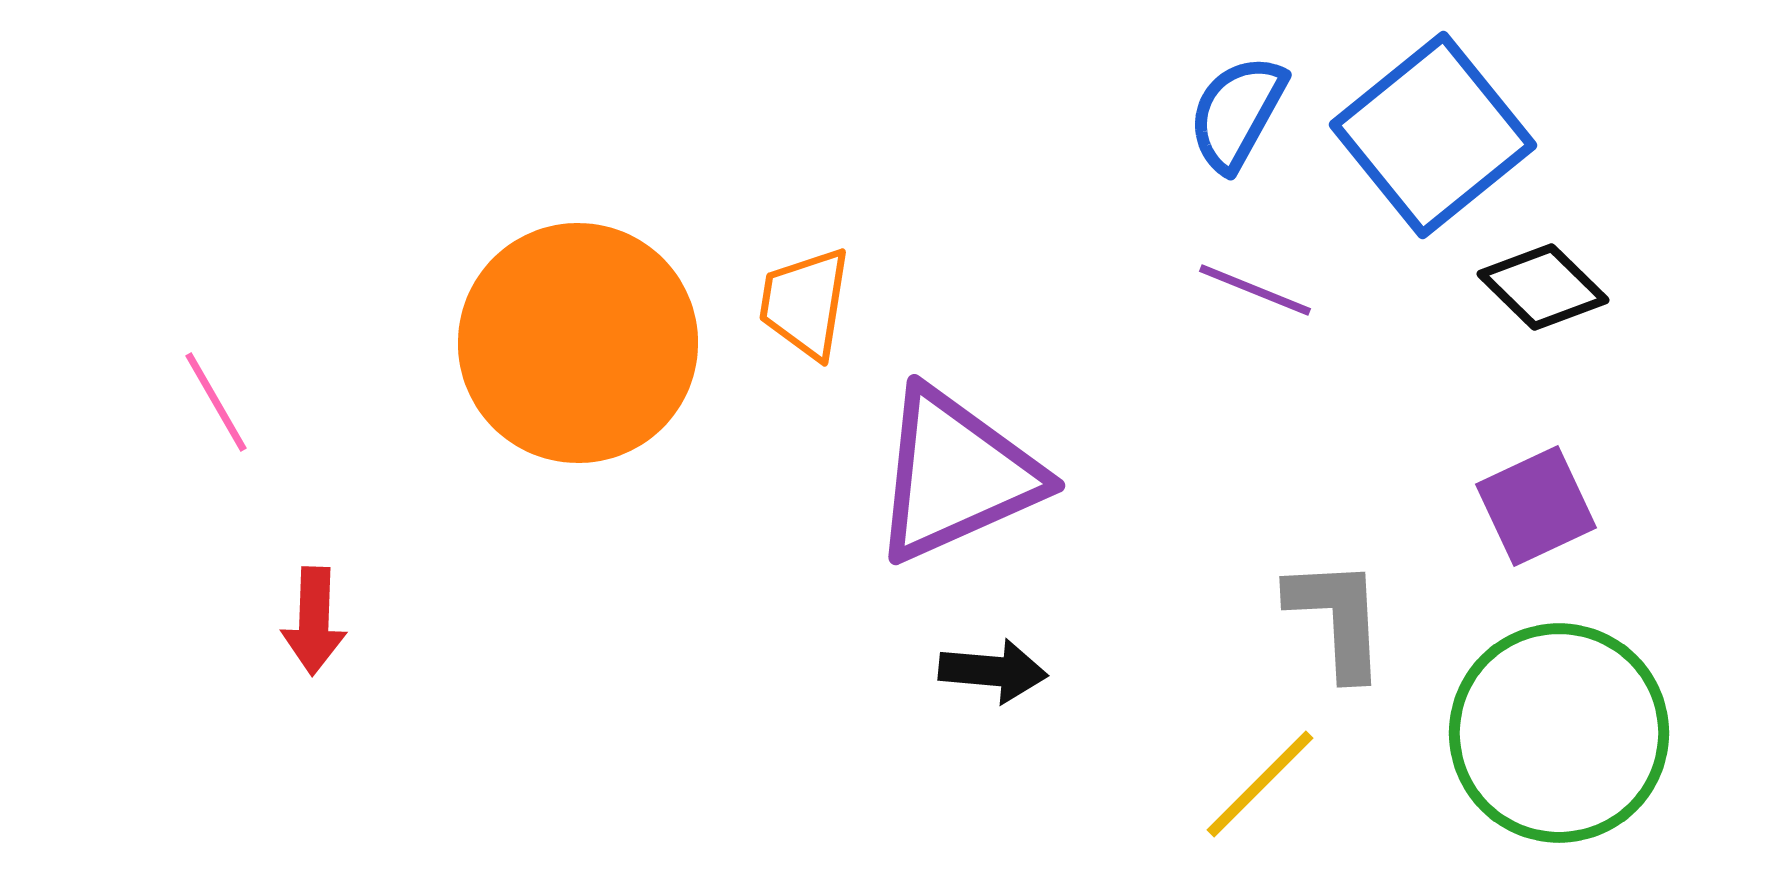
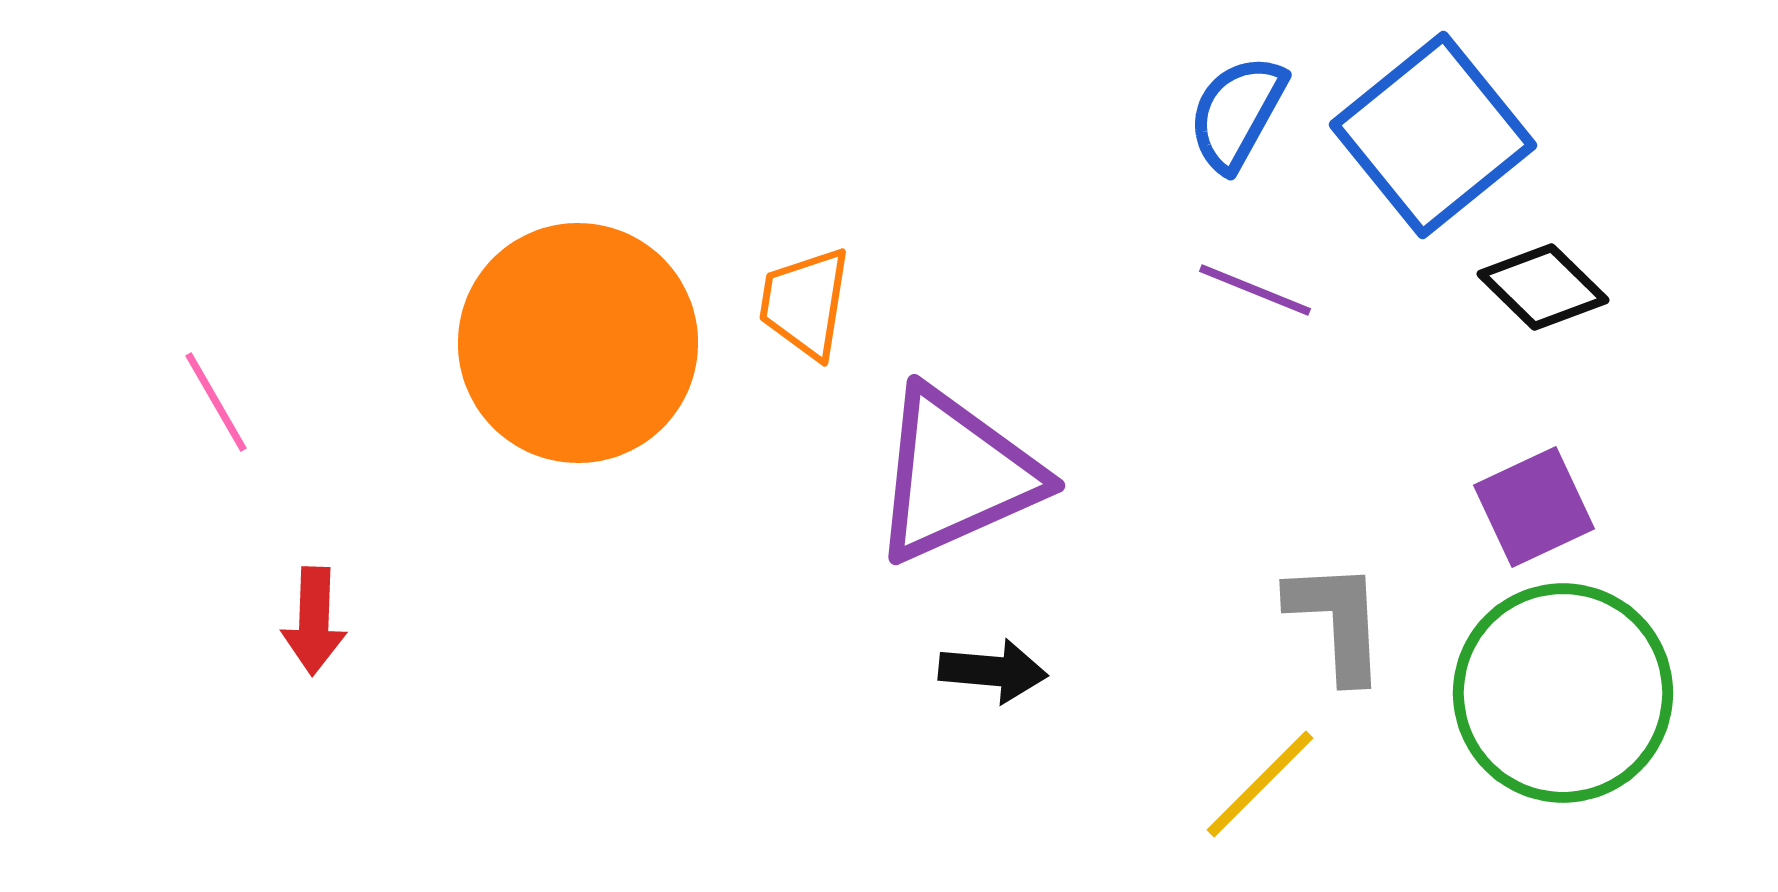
purple square: moved 2 px left, 1 px down
gray L-shape: moved 3 px down
green circle: moved 4 px right, 40 px up
